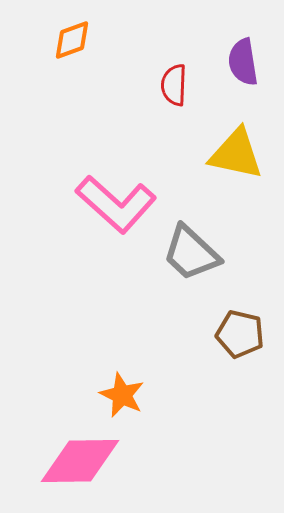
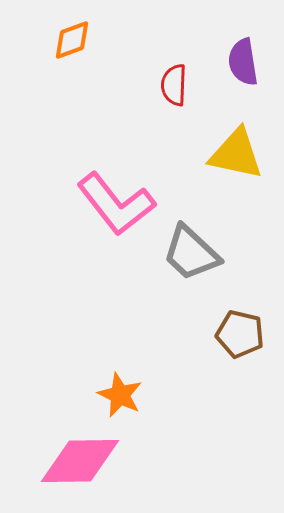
pink L-shape: rotated 10 degrees clockwise
orange star: moved 2 px left
